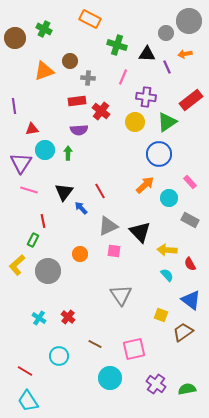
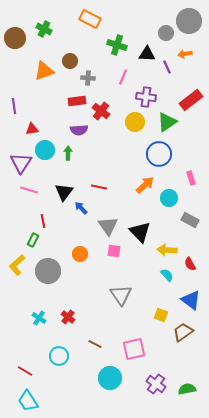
pink rectangle at (190, 182): moved 1 px right, 4 px up; rotated 24 degrees clockwise
red line at (100, 191): moved 1 px left, 4 px up; rotated 49 degrees counterclockwise
gray triangle at (108, 226): rotated 40 degrees counterclockwise
